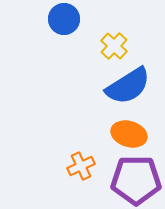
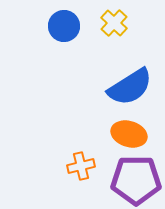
blue circle: moved 7 px down
yellow cross: moved 23 px up
blue semicircle: moved 2 px right, 1 px down
orange cross: rotated 12 degrees clockwise
